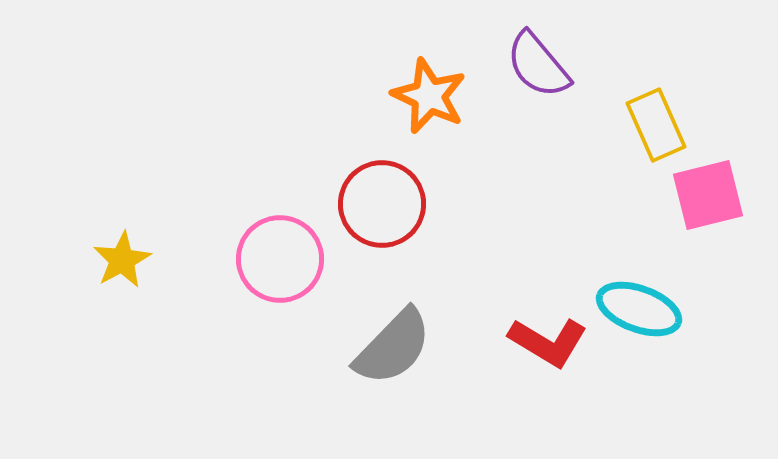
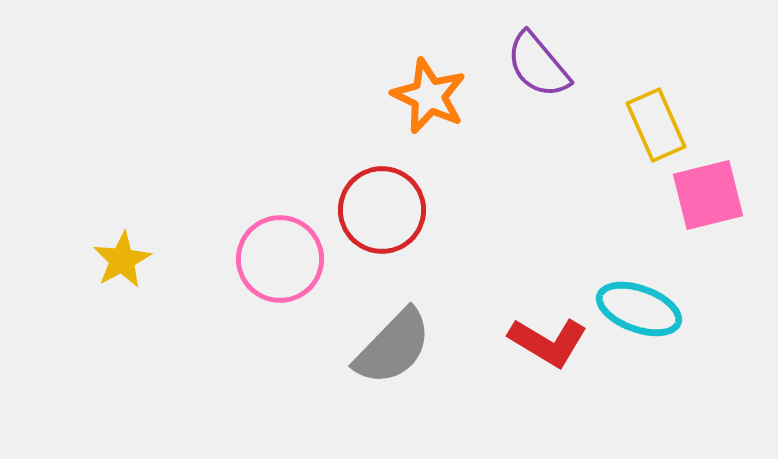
red circle: moved 6 px down
